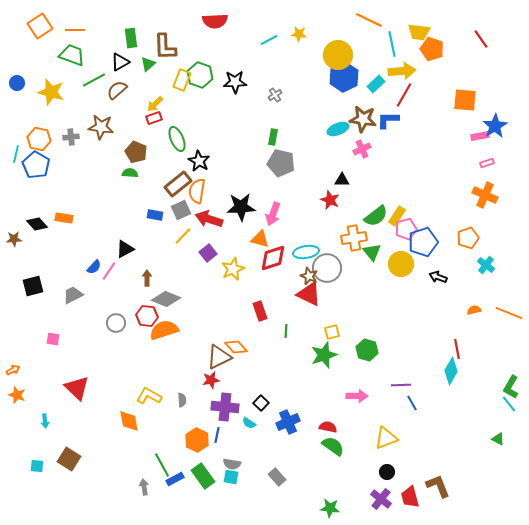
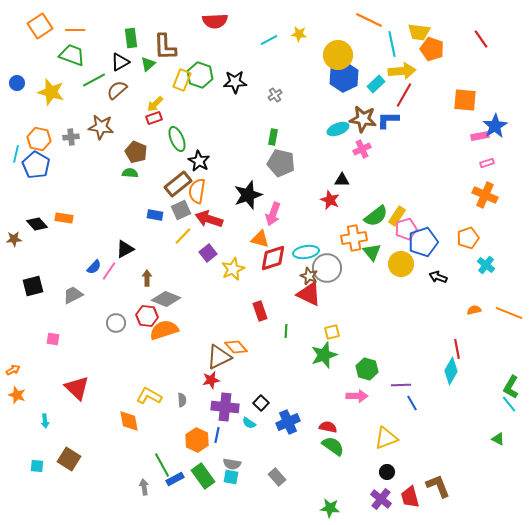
black star at (241, 207): moved 7 px right, 12 px up; rotated 16 degrees counterclockwise
green hexagon at (367, 350): moved 19 px down
